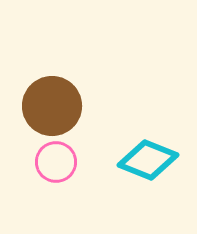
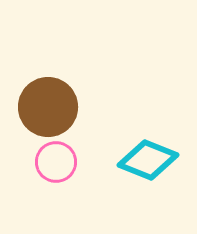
brown circle: moved 4 px left, 1 px down
